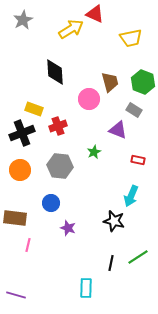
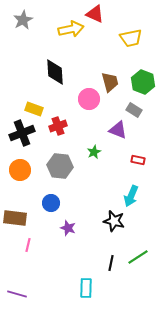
yellow arrow: rotated 20 degrees clockwise
purple line: moved 1 px right, 1 px up
